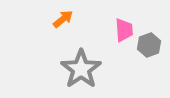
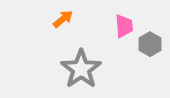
pink trapezoid: moved 4 px up
gray hexagon: moved 1 px right, 1 px up; rotated 10 degrees counterclockwise
